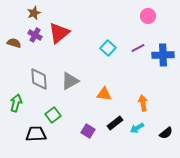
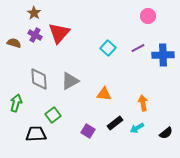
brown star: rotated 16 degrees counterclockwise
red triangle: rotated 10 degrees counterclockwise
